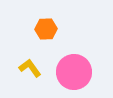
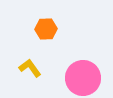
pink circle: moved 9 px right, 6 px down
